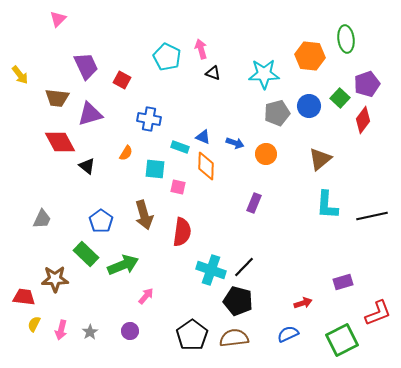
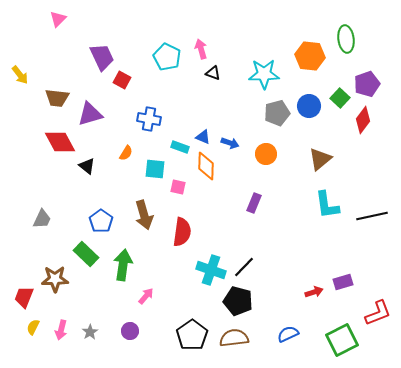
purple trapezoid at (86, 66): moved 16 px right, 9 px up
blue arrow at (235, 143): moved 5 px left
cyan L-shape at (327, 205): rotated 12 degrees counterclockwise
green arrow at (123, 265): rotated 60 degrees counterclockwise
red trapezoid at (24, 297): rotated 75 degrees counterclockwise
red arrow at (303, 303): moved 11 px right, 11 px up
yellow semicircle at (34, 324): moved 1 px left, 3 px down
